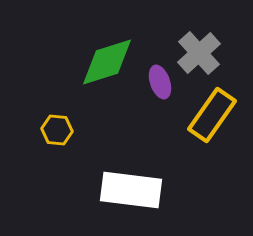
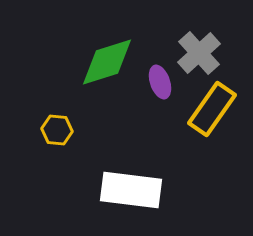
yellow rectangle: moved 6 px up
